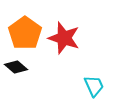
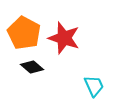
orange pentagon: moved 1 px left; rotated 8 degrees counterclockwise
black diamond: moved 16 px right
